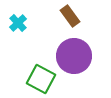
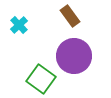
cyan cross: moved 1 px right, 2 px down
green square: rotated 8 degrees clockwise
